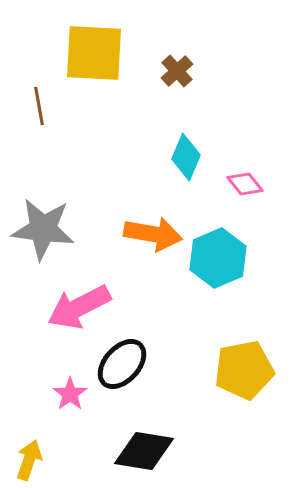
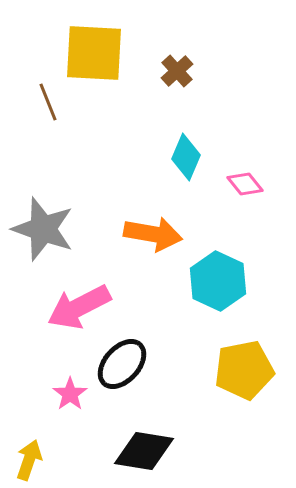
brown line: moved 9 px right, 4 px up; rotated 12 degrees counterclockwise
gray star: rotated 12 degrees clockwise
cyan hexagon: moved 23 px down; rotated 12 degrees counterclockwise
